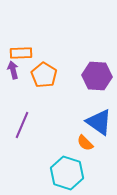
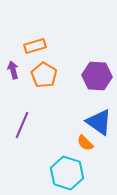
orange rectangle: moved 14 px right, 7 px up; rotated 15 degrees counterclockwise
